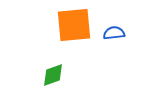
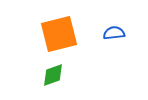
orange square: moved 15 px left, 9 px down; rotated 9 degrees counterclockwise
